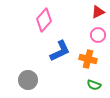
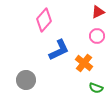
pink circle: moved 1 px left, 1 px down
blue L-shape: moved 1 px left, 1 px up
orange cross: moved 4 px left, 4 px down; rotated 24 degrees clockwise
gray circle: moved 2 px left
green semicircle: moved 2 px right, 3 px down
